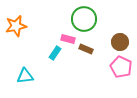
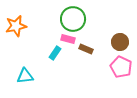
green circle: moved 11 px left
